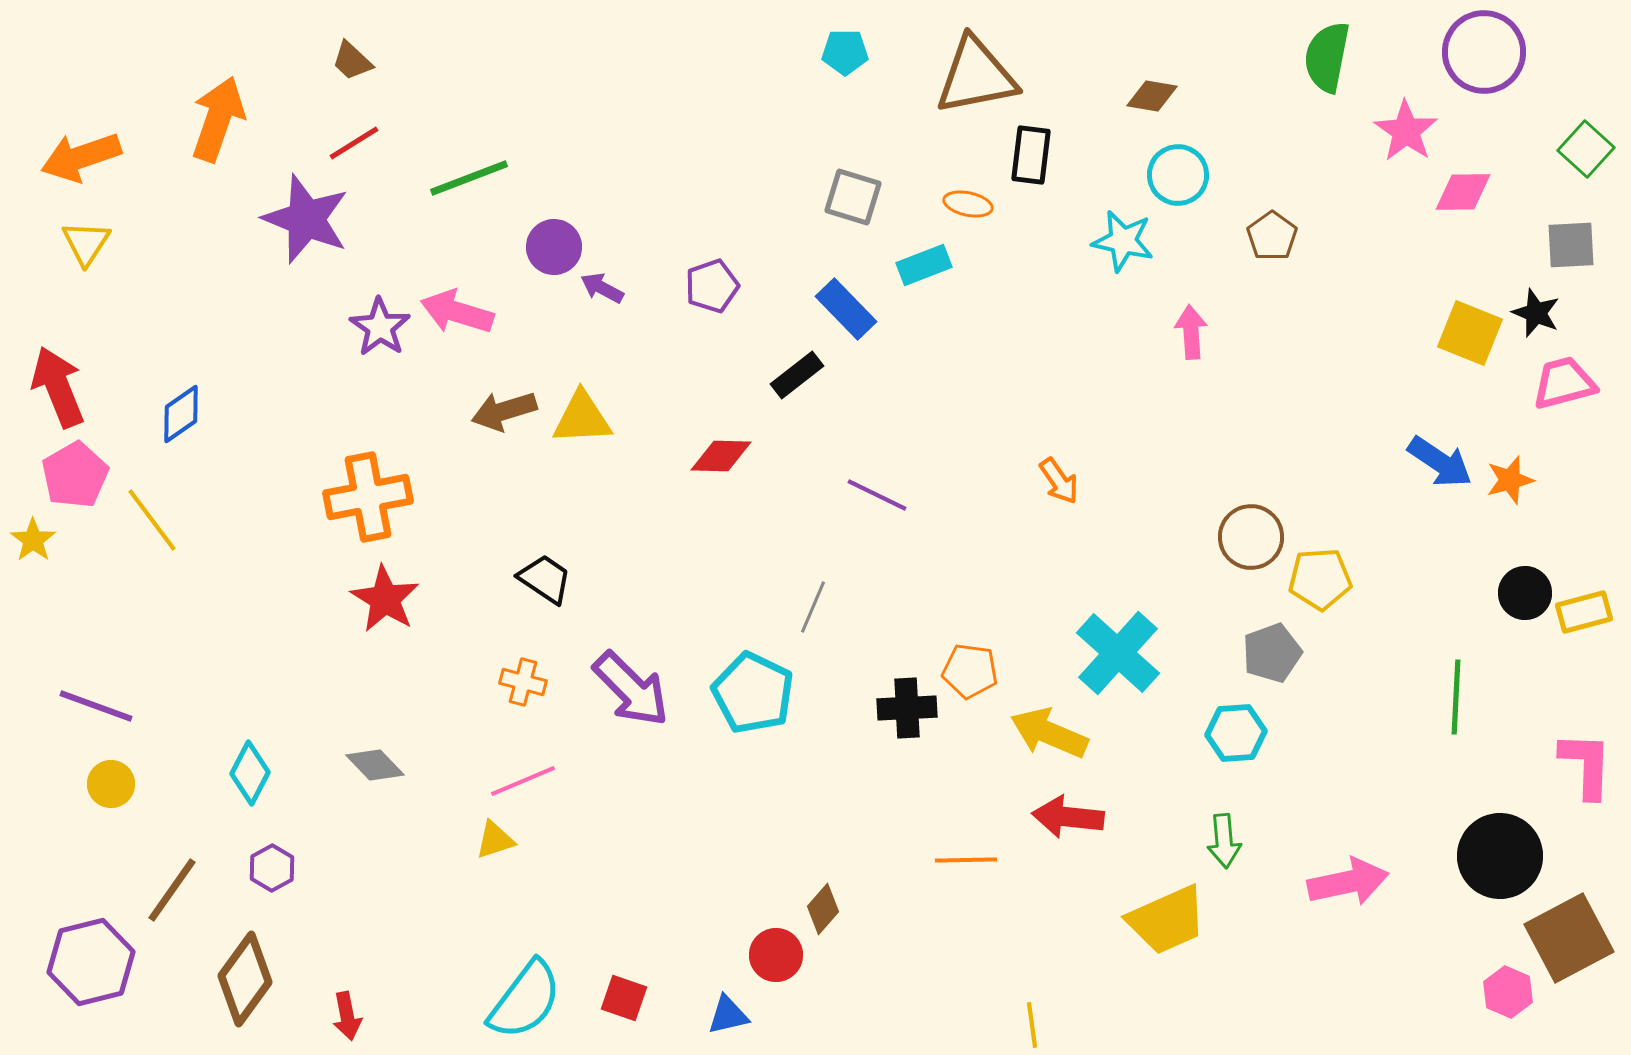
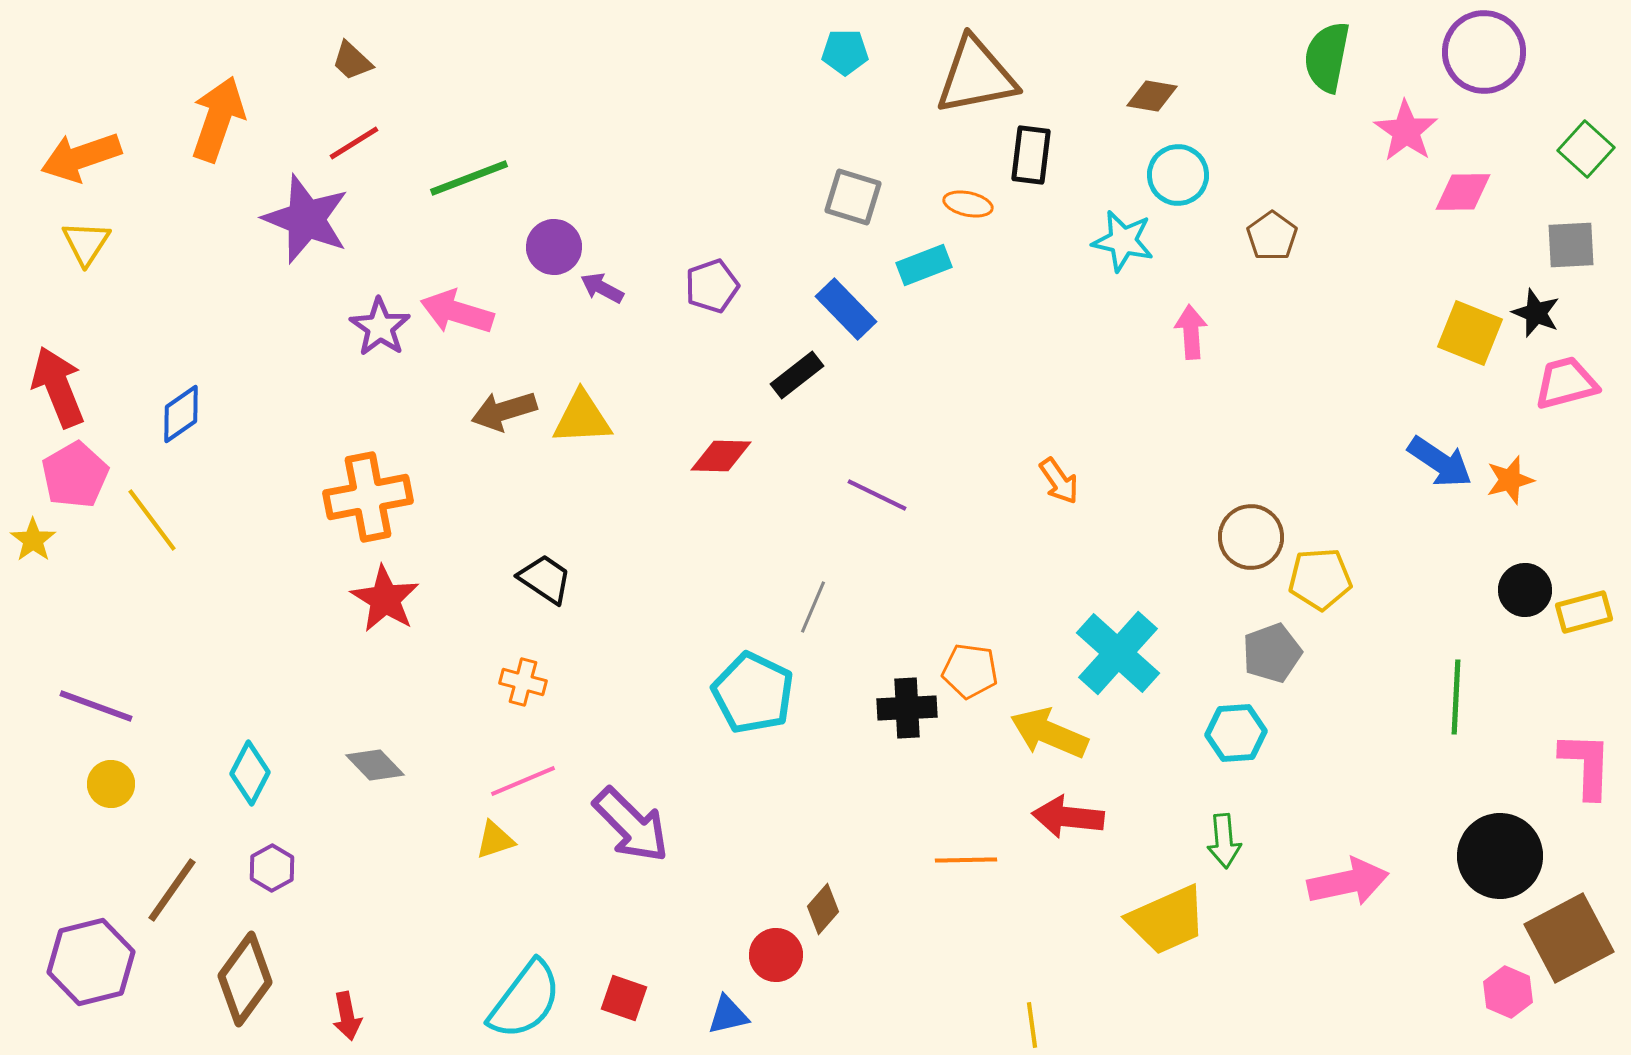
pink trapezoid at (1564, 383): moved 2 px right
black circle at (1525, 593): moved 3 px up
purple arrow at (631, 689): moved 136 px down
